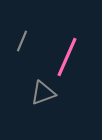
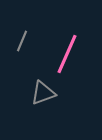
pink line: moved 3 px up
